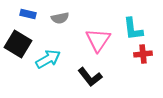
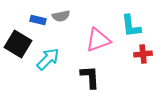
blue rectangle: moved 10 px right, 6 px down
gray semicircle: moved 1 px right, 2 px up
cyan L-shape: moved 2 px left, 3 px up
pink triangle: rotated 36 degrees clockwise
cyan arrow: rotated 15 degrees counterclockwise
black L-shape: rotated 145 degrees counterclockwise
